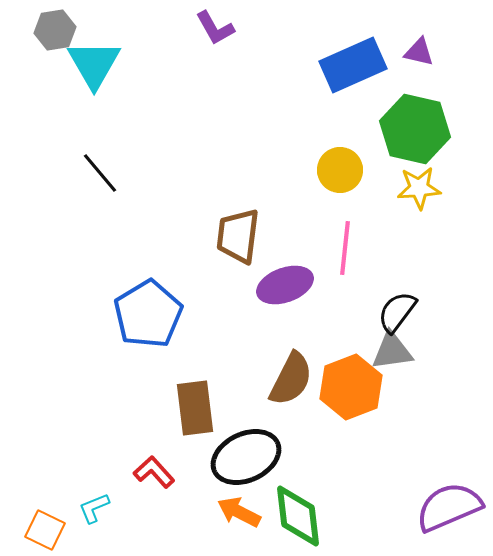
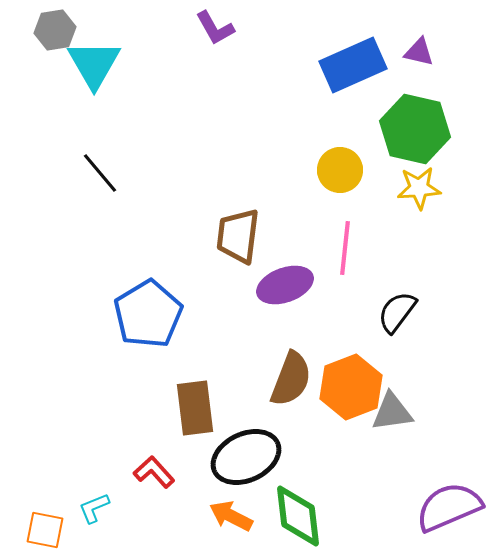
gray triangle: moved 61 px down
brown semicircle: rotated 6 degrees counterclockwise
orange arrow: moved 8 px left, 4 px down
orange square: rotated 15 degrees counterclockwise
